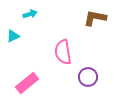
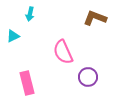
cyan arrow: rotated 120 degrees clockwise
brown L-shape: rotated 10 degrees clockwise
pink semicircle: rotated 15 degrees counterclockwise
pink rectangle: rotated 65 degrees counterclockwise
